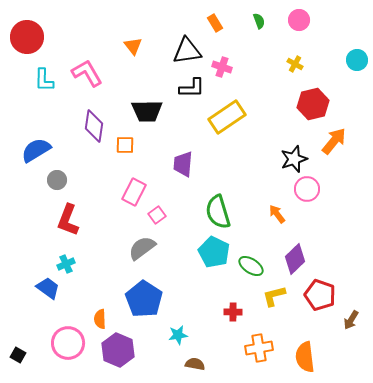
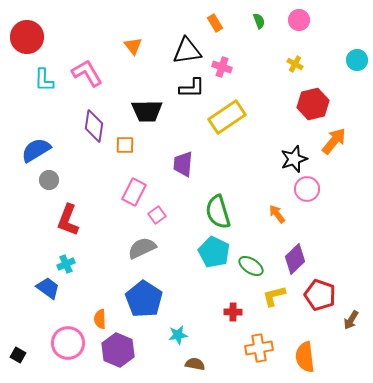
gray circle at (57, 180): moved 8 px left
gray semicircle at (142, 248): rotated 12 degrees clockwise
